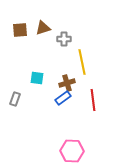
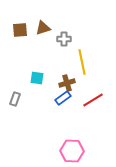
red line: rotated 65 degrees clockwise
